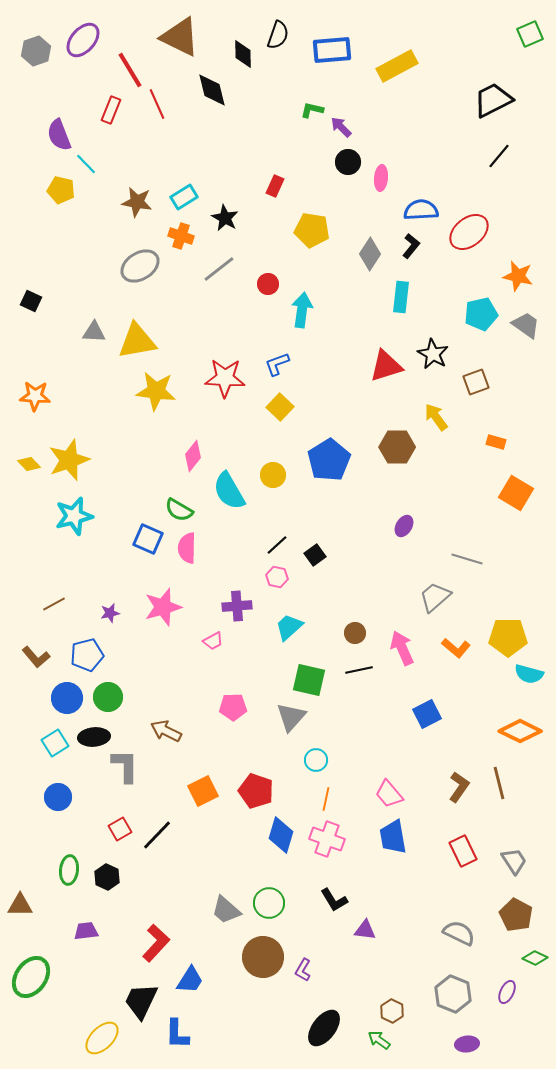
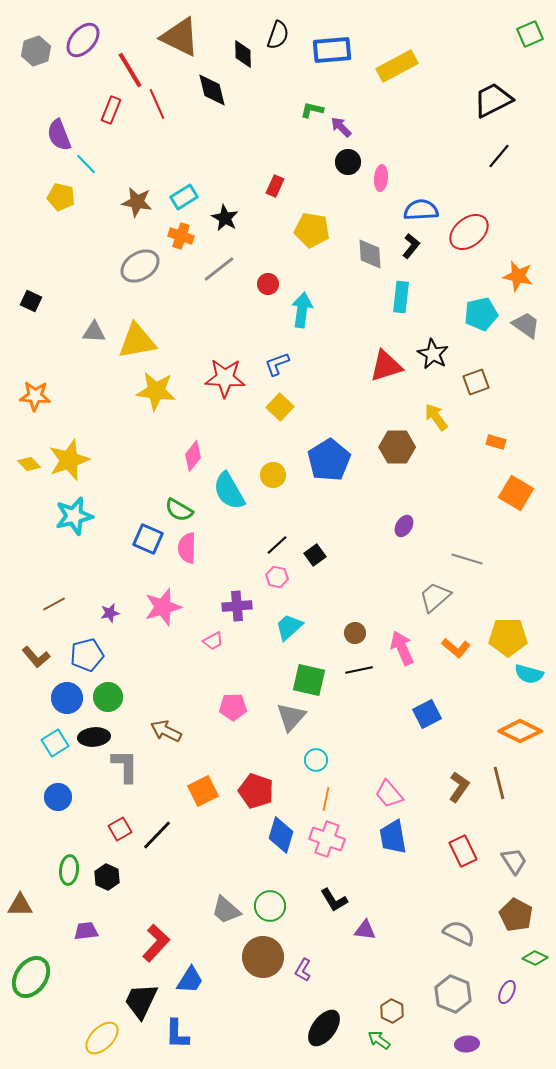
yellow pentagon at (61, 190): moved 7 px down
gray diamond at (370, 254): rotated 36 degrees counterclockwise
green circle at (269, 903): moved 1 px right, 3 px down
